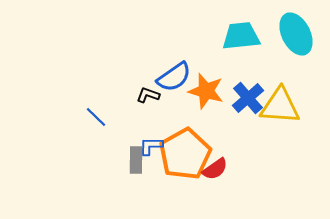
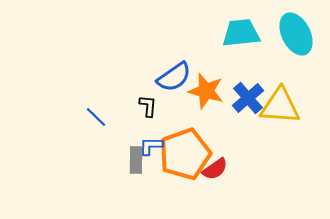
cyan trapezoid: moved 3 px up
black L-shape: moved 11 px down; rotated 75 degrees clockwise
orange pentagon: rotated 9 degrees clockwise
